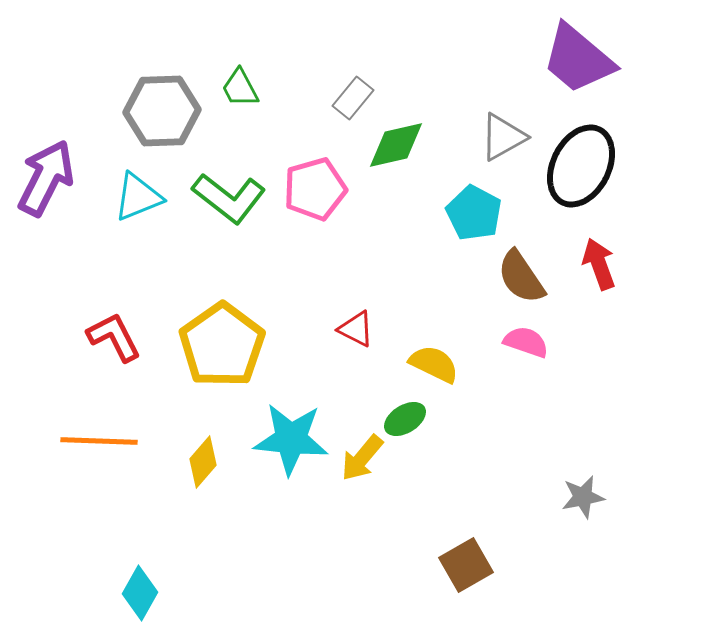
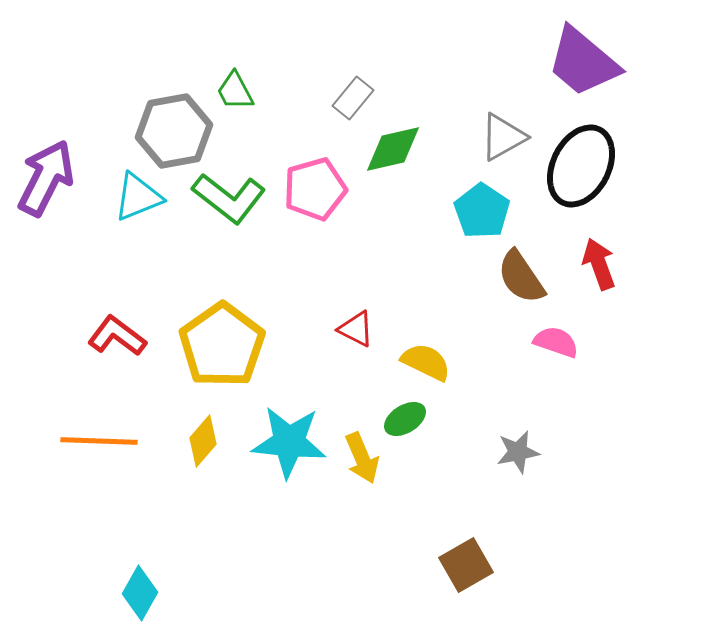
purple trapezoid: moved 5 px right, 3 px down
green trapezoid: moved 5 px left, 3 px down
gray hexagon: moved 12 px right, 20 px down; rotated 8 degrees counterclockwise
green diamond: moved 3 px left, 4 px down
cyan pentagon: moved 8 px right, 2 px up; rotated 6 degrees clockwise
red L-shape: moved 3 px right, 1 px up; rotated 26 degrees counterclockwise
pink semicircle: moved 30 px right
yellow semicircle: moved 8 px left, 2 px up
cyan star: moved 2 px left, 3 px down
yellow arrow: rotated 63 degrees counterclockwise
yellow diamond: moved 21 px up
gray star: moved 65 px left, 45 px up
